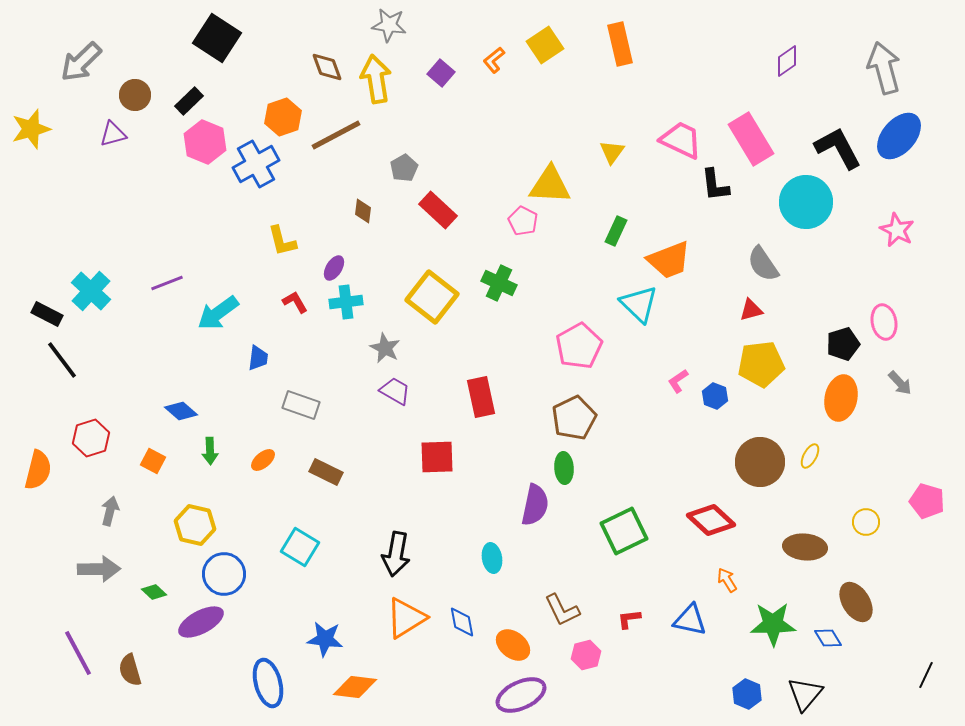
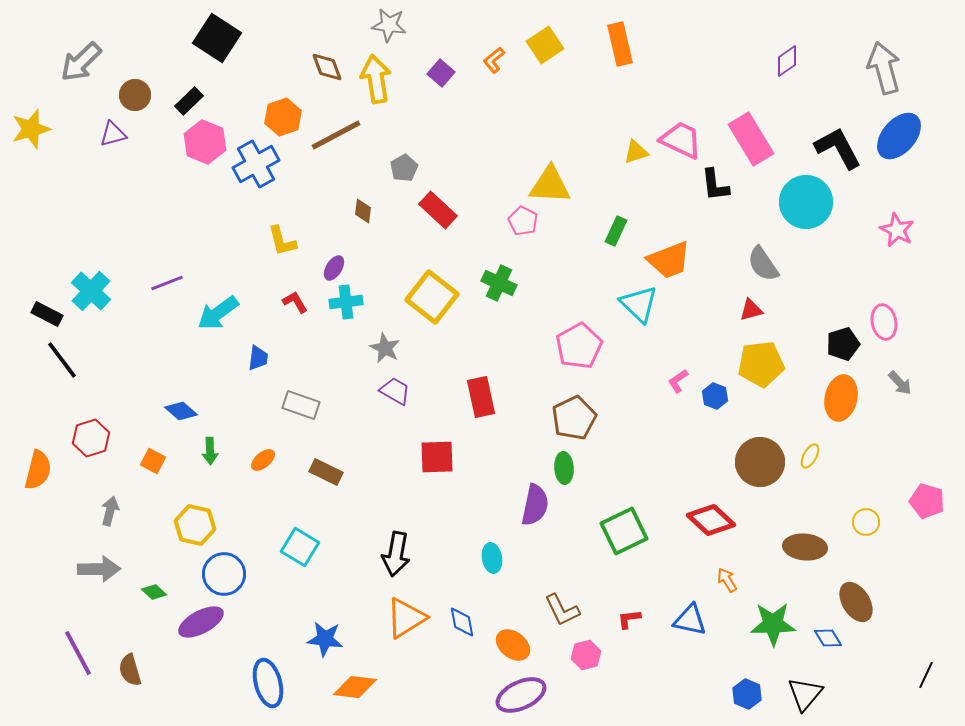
yellow triangle at (612, 152): moved 24 px right; rotated 36 degrees clockwise
